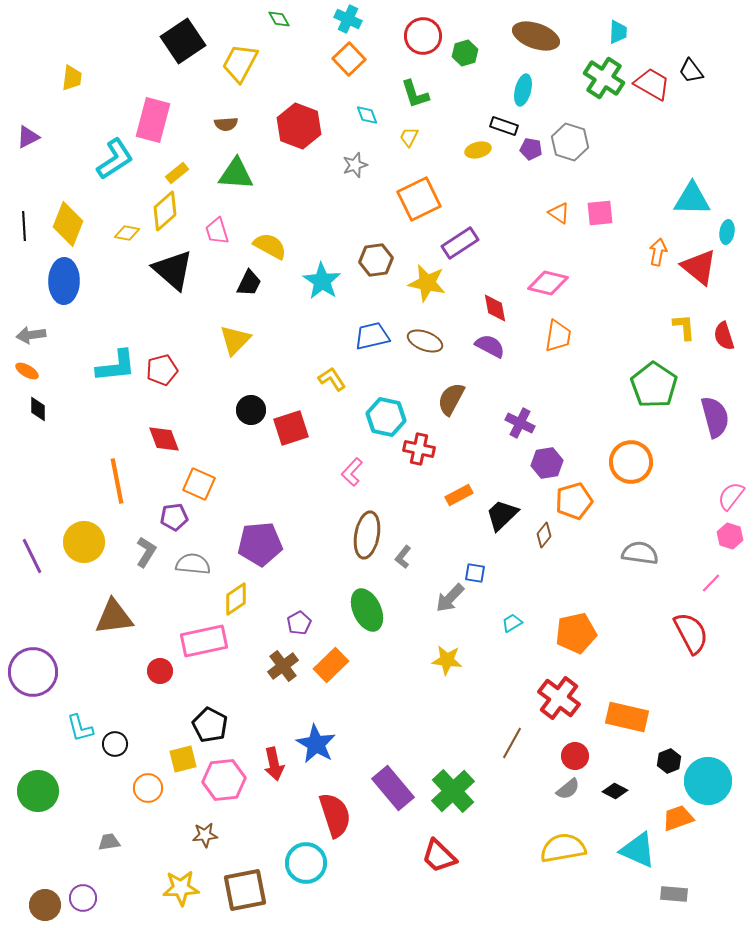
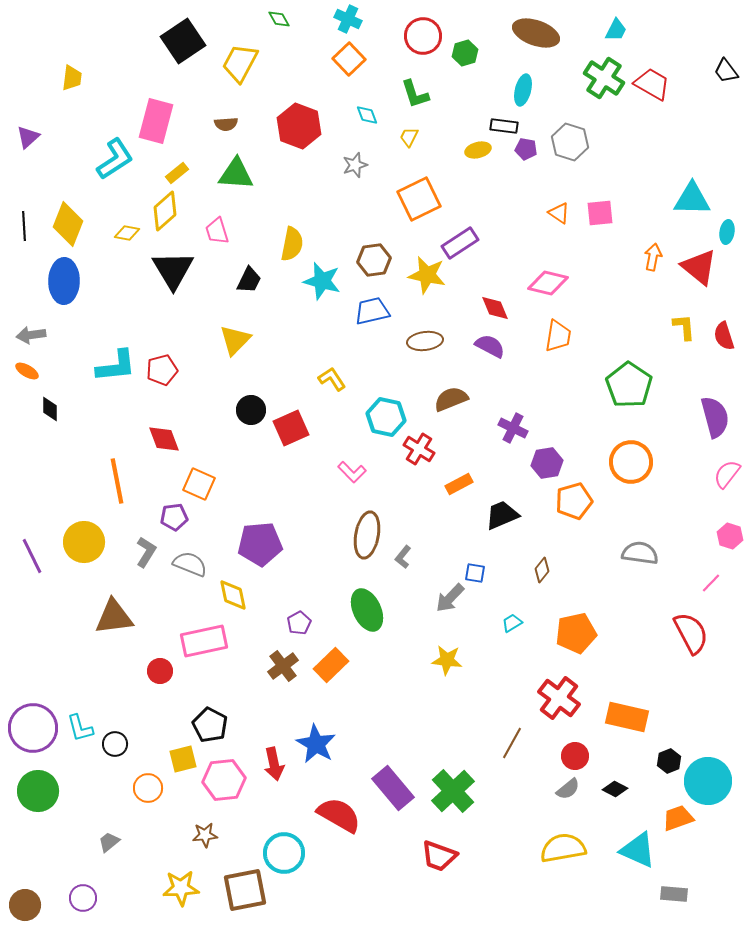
cyan trapezoid at (618, 32): moved 2 px left, 2 px up; rotated 25 degrees clockwise
brown ellipse at (536, 36): moved 3 px up
black trapezoid at (691, 71): moved 35 px right
pink rectangle at (153, 120): moved 3 px right, 1 px down
black rectangle at (504, 126): rotated 12 degrees counterclockwise
purple triangle at (28, 137): rotated 15 degrees counterclockwise
purple pentagon at (531, 149): moved 5 px left
yellow semicircle at (270, 246): moved 22 px right, 2 px up; rotated 72 degrees clockwise
orange arrow at (658, 252): moved 5 px left, 5 px down
brown hexagon at (376, 260): moved 2 px left
black triangle at (173, 270): rotated 18 degrees clockwise
cyan star at (322, 281): rotated 18 degrees counterclockwise
black trapezoid at (249, 283): moved 3 px up
yellow star at (427, 283): moved 8 px up
red diamond at (495, 308): rotated 12 degrees counterclockwise
blue trapezoid at (372, 336): moved 25 px up
brown ellipse at (425, 341): rotated 28 degrees counterclockwise
green pentagon at (654, 385): moved 25 px left
brown semicircle at (451, 399): rotated 40 degrees clockwise
black diamond at (38, 409): moved 12 px right
purple cross at (520, 423): moved 7 px left, 5 px down
red square at (291, 428): rotated 6 degrees counterclockwise
red cross at (419, 449): rotated 20 degrees clockwise
pink L-shape at (352, 472): rotated 88 degrees counterclockwise
orange rectangle at (459, 495): moved 11 px up
pink semicircle at (731, 496): moved 4 px left, 22 px up
black trapezoid at (502, 515): rotated 21 degrees clockwise
brown diamond at (544, 535): moved 2 px left, 35 px down
gray semicircle at (193, 564): moved 3 px left; rotated 16 degrees clockwise
yellow diamond at (236, 599): moved 3 px left, 4 px up; rotated 68 degrees counterclockwise
purple circle at (33, 672): moved 56 px down
black diamond at (615, 791): moved 2 px up
red semicircle at (335, 815): moved 4 px right; rotated 42 degrees counterclockwise
gray trapezoid at (109, 842): rotated 30 degrees counterclockwise
red trapezoid at (439, 856): rotated 24 degrees counterclockwise
cyan circle at (306, 863): moved 22 px left, 10 px up
brown circle at (45, 905): moved 20 px left
